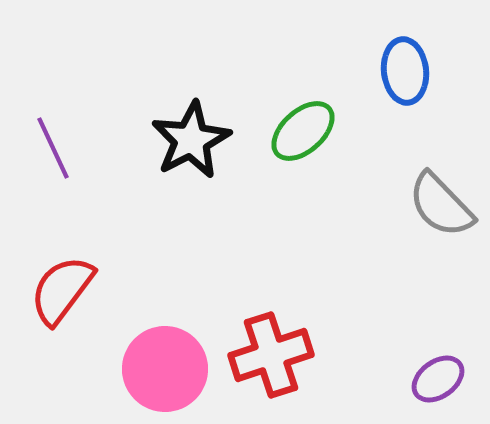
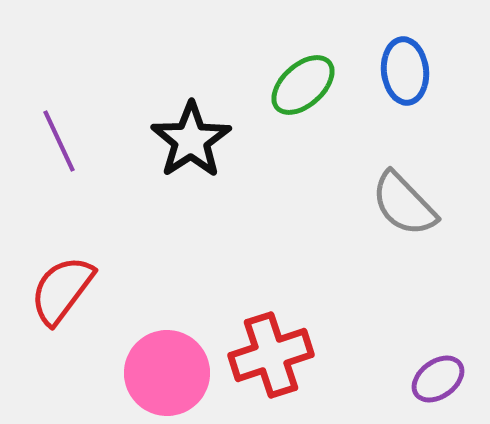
green ellipse: moved 46 px up
black star: rotated 6 degrees counterclockwise
purple line: moved 6 px right, 7 px up
gray semicircle: moved 37 px left, 1 px up
pink circle: moved 2 px right, 4 px down
